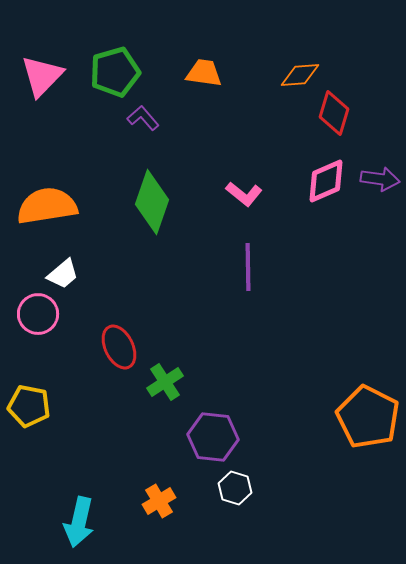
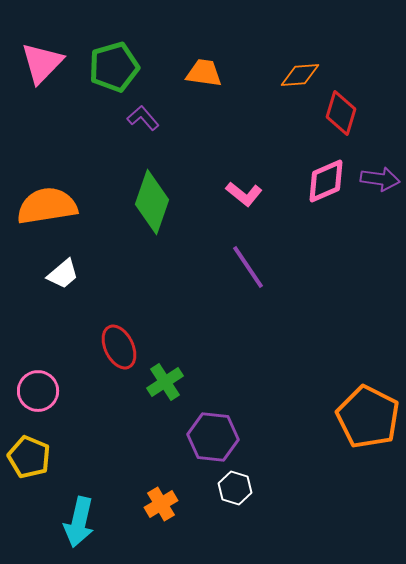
green pentagon: moved 1 px left, 5 px up
pink triangle: moved 13 px up
red diamond: moved 7 px right
purple line: rotated 33 degrees counterclockwise
pink circle: moved 77 px down
yellow pentagon: moved 51 px down; rotated 12 degrees clockwise
orange cross: moved 2 px right, 3 px down
